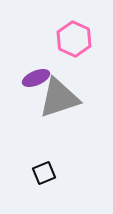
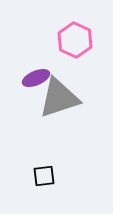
pink hexagon: moved 1 px right, 1 px down
black square: moved 3 px down; rotated 15 degrees clockwise
